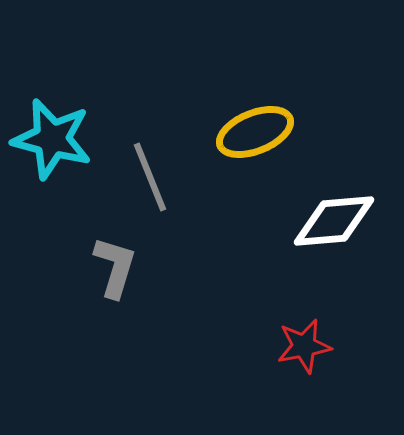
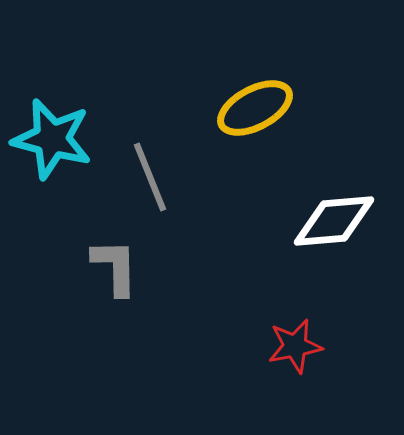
yellow ellipse: moved 24 px up; rotated 6 degrees counterclockwise
gray L-shape: rotated 18 degrees counterclockwise
red star: moved 9 px left
